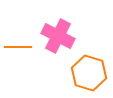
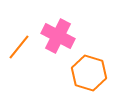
orange line: moved 1 px right; rotated 52 degrees counterclockwise
